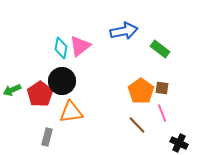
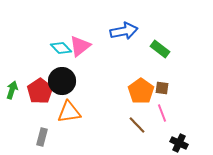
cyan diamond: rotated 55 degrees counterclockwise
green arrow: rotated 132 degrees clockwise
red pentagon: moved 3 px up
orange triangle: moved 2 px left
gray rectangle: moved 5 px left
